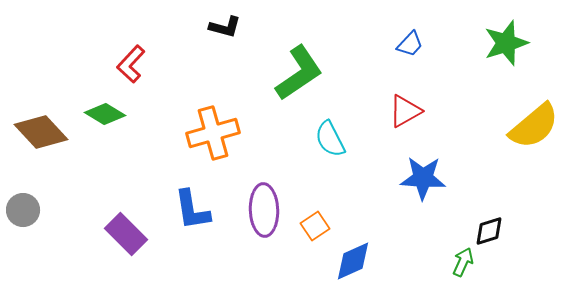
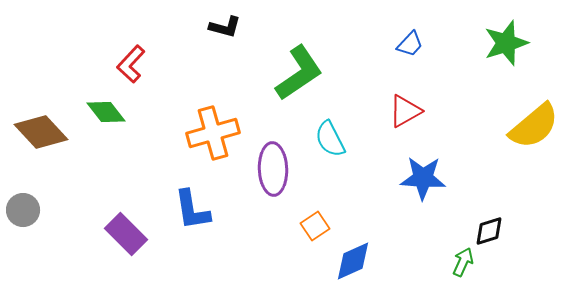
green diamond: moved 1 px right, 2 px up; rotated 21 degrees clockwise
purple ellipse: moved 9 px right, 41 px up
